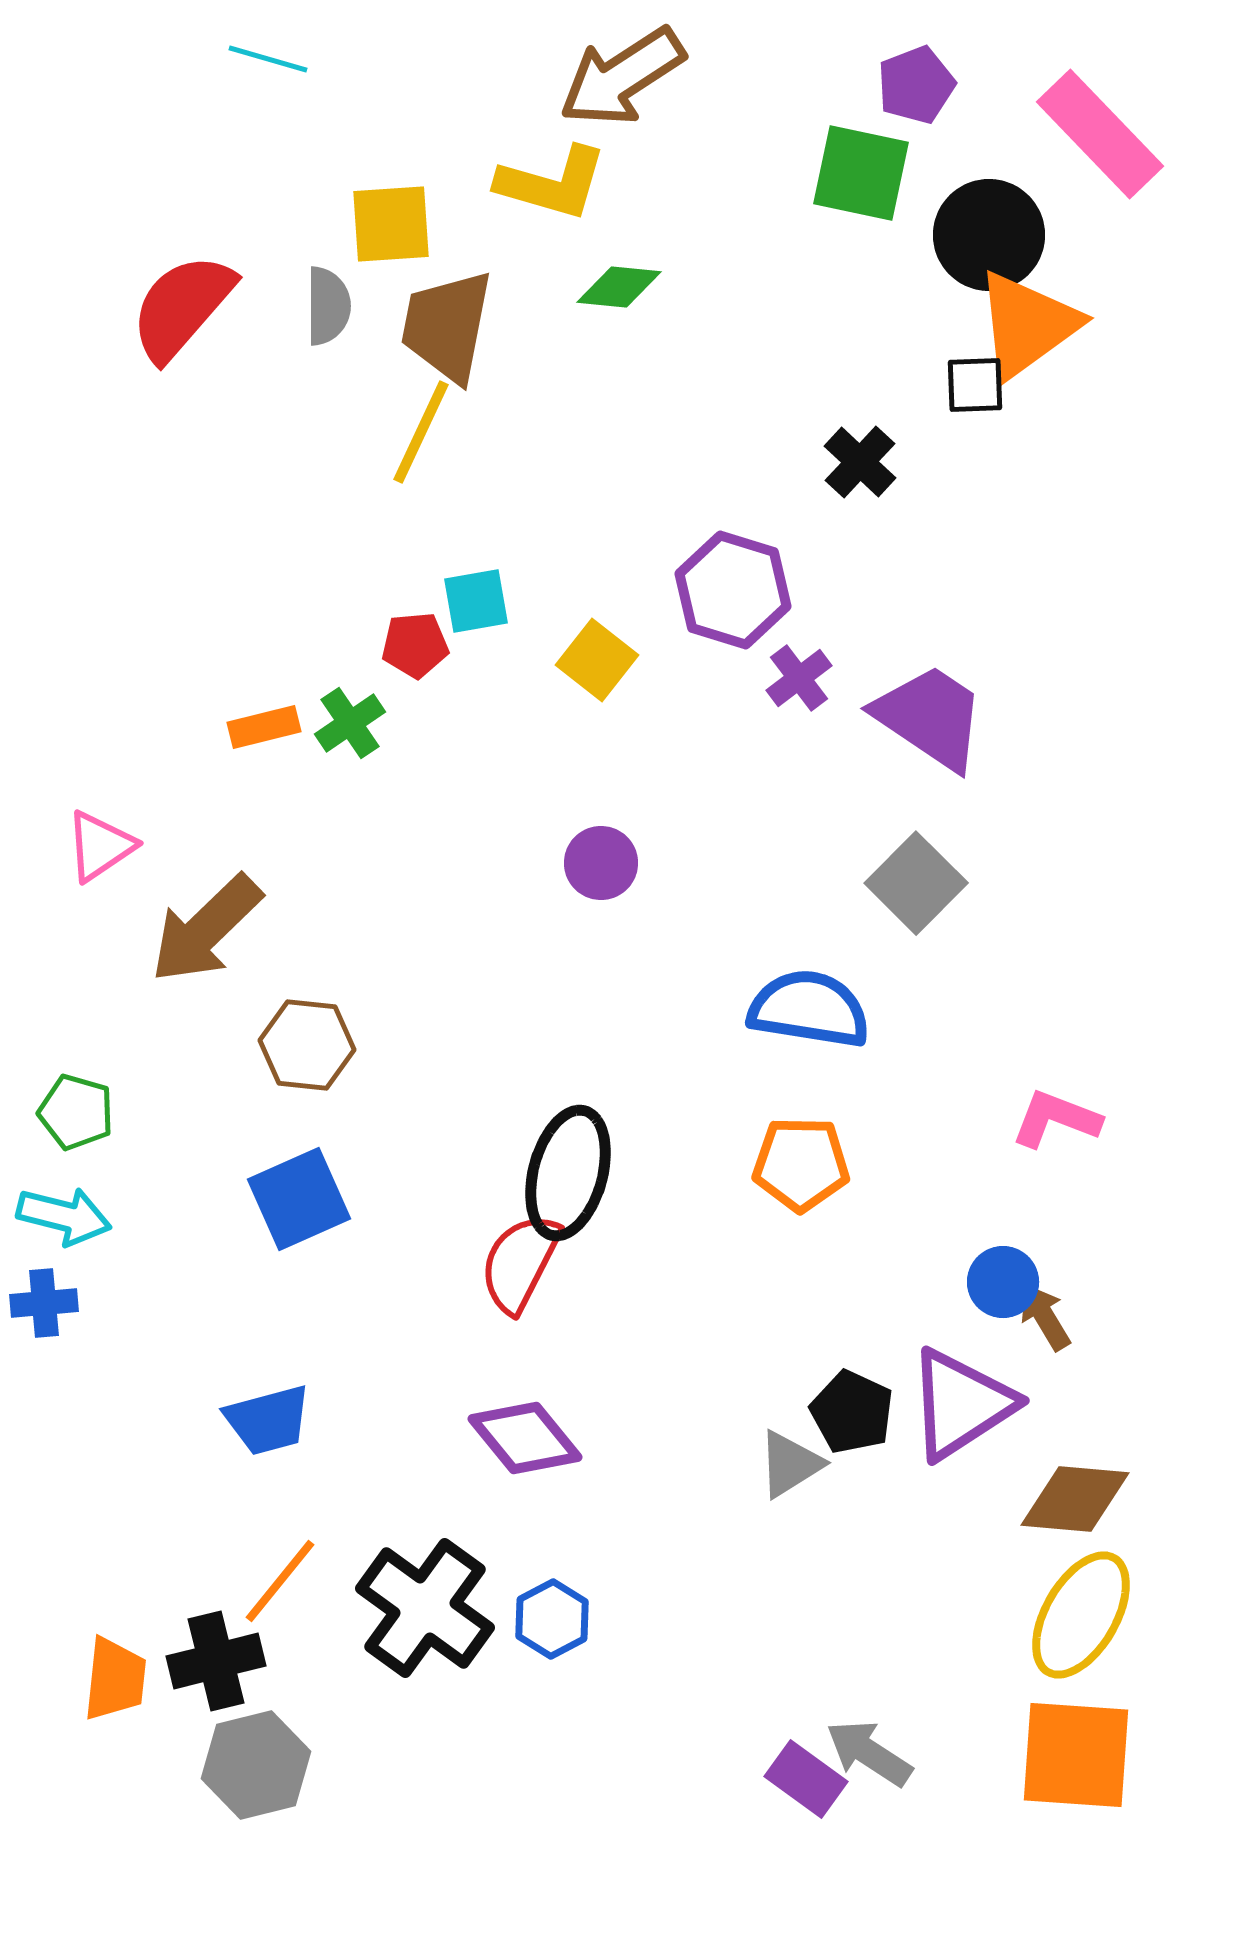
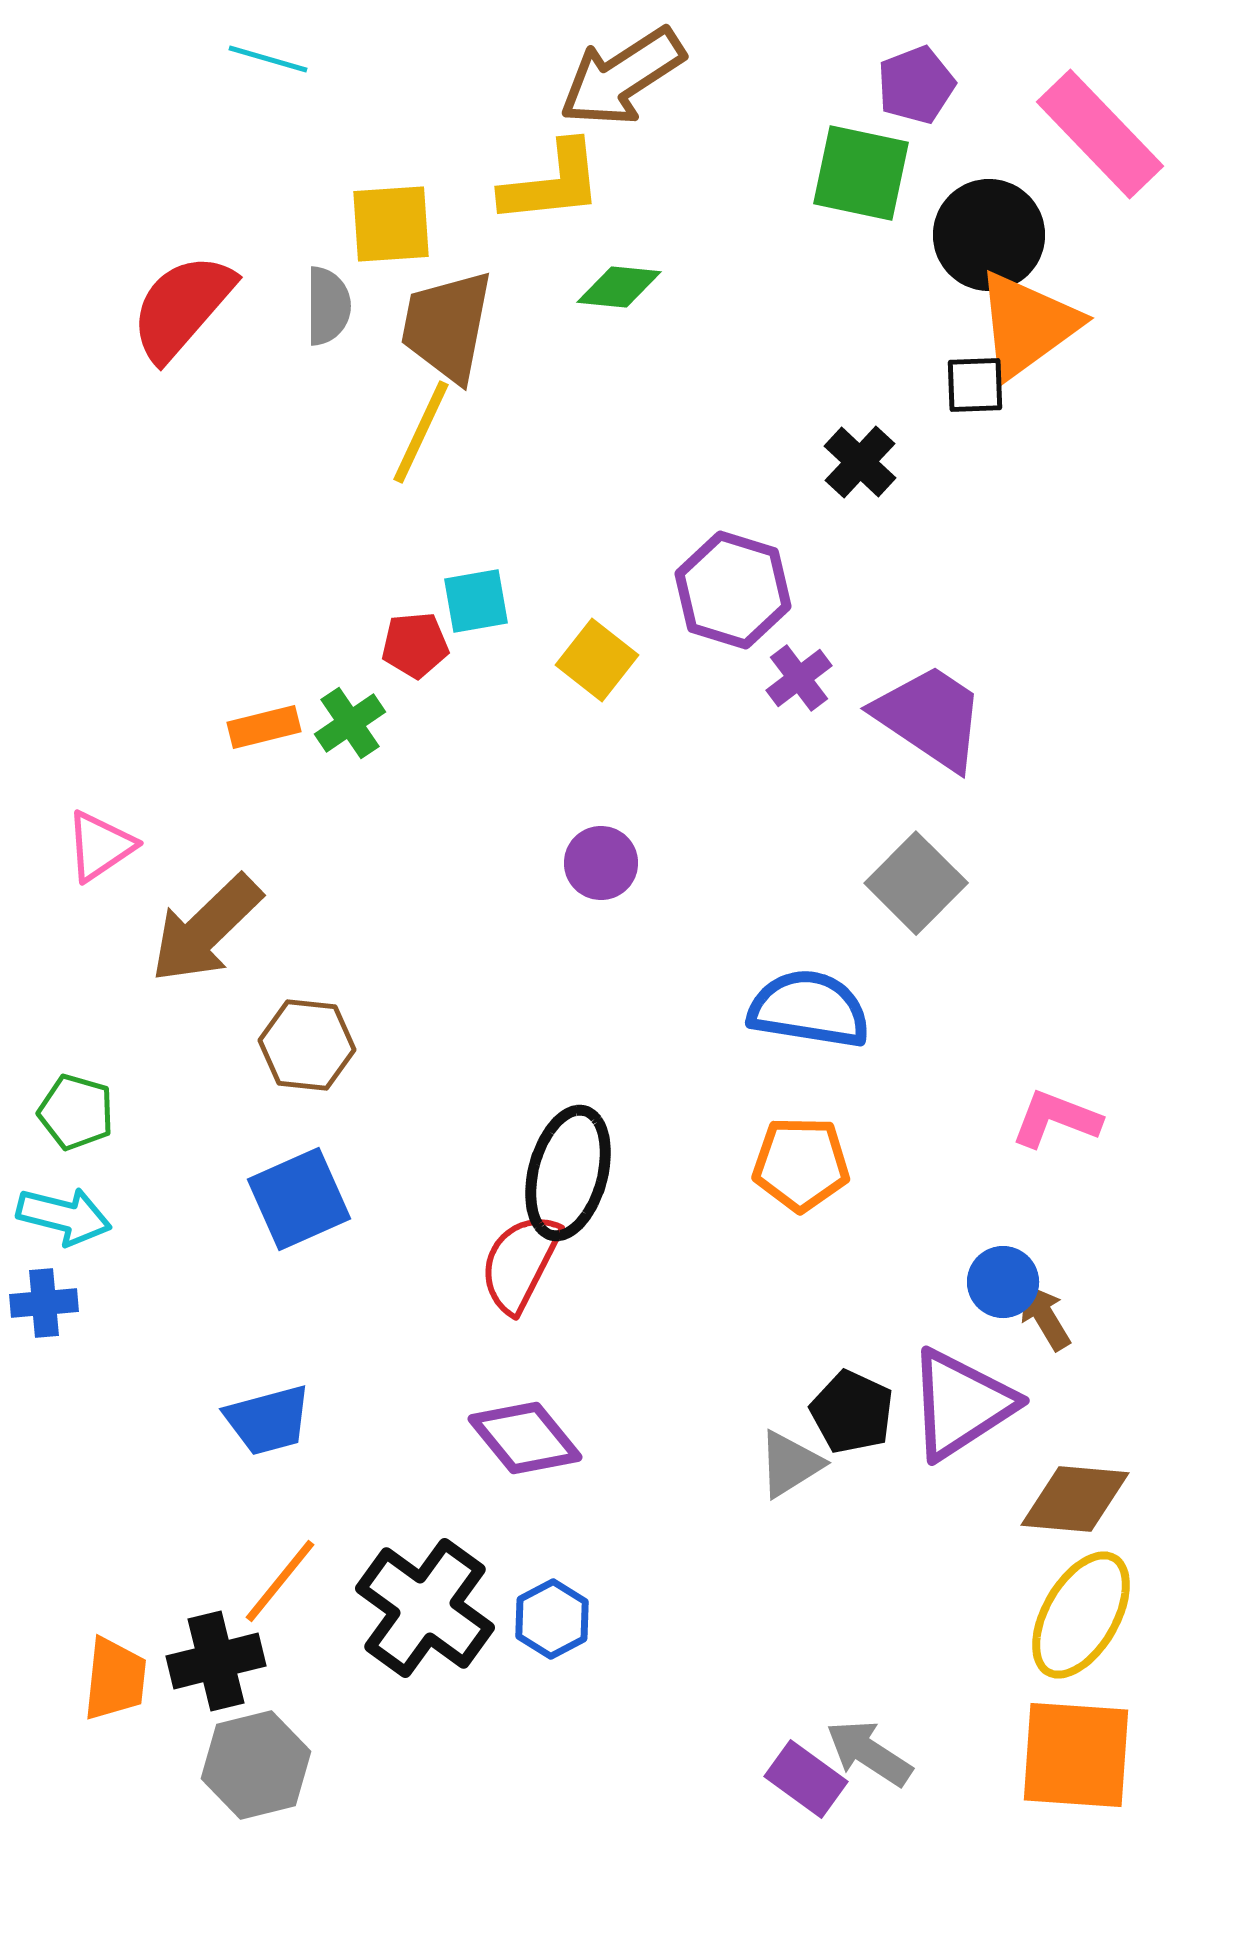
yellow L-shape at (552, 183): rotated 22 degrees counterclockwise
